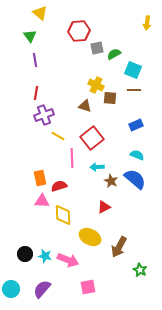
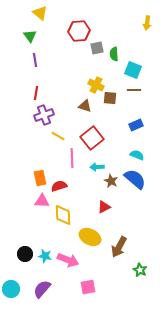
green semicircle: rotated 64 degrees counterclockwise
